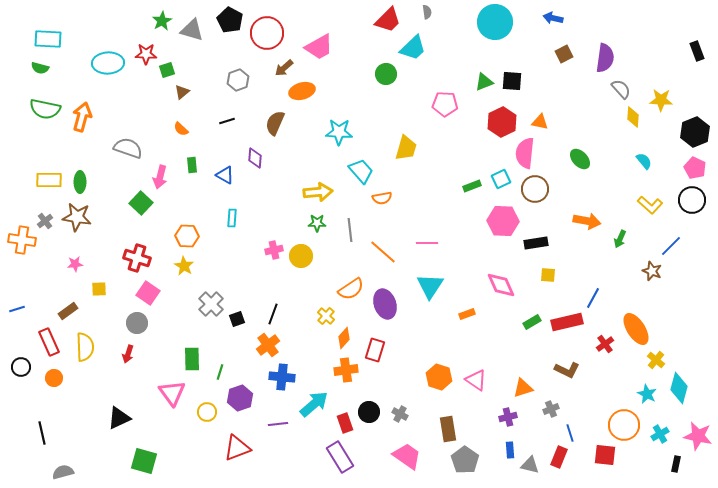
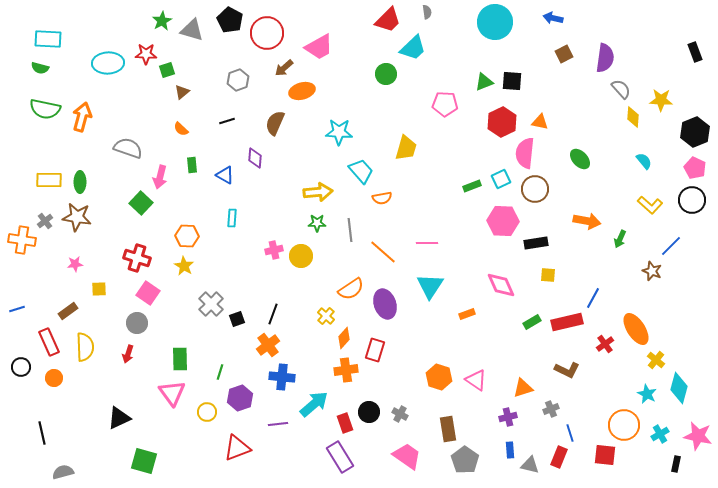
black rectangle at (697, 51): moved 2 px left, 1 px down
green rectangle at (192, 359): moved 12 px left
